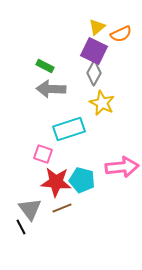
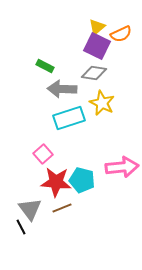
purple square: moved 3 px right, 5 px up
gray diamond: rotated 70 degrees clockwise
gray arrow: moved 11 px right
cyan rectangle: moved 11 px up
pink square: rotated 30 degrees clockwise
